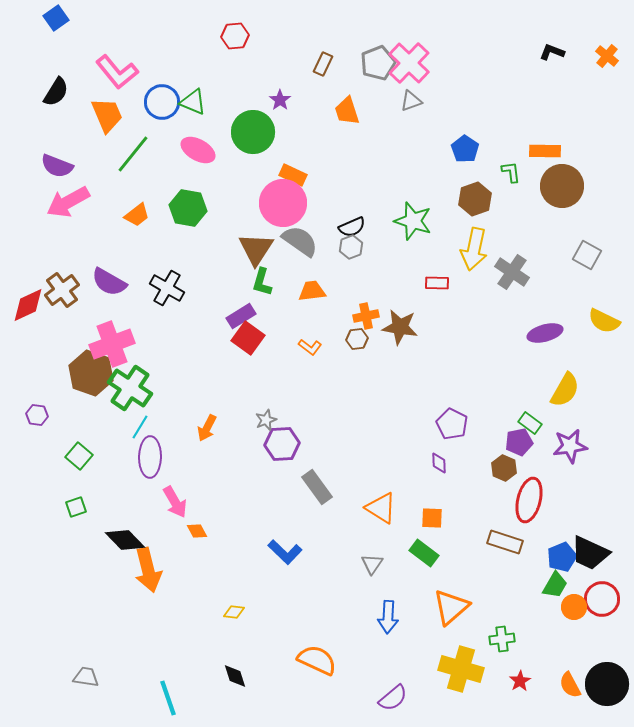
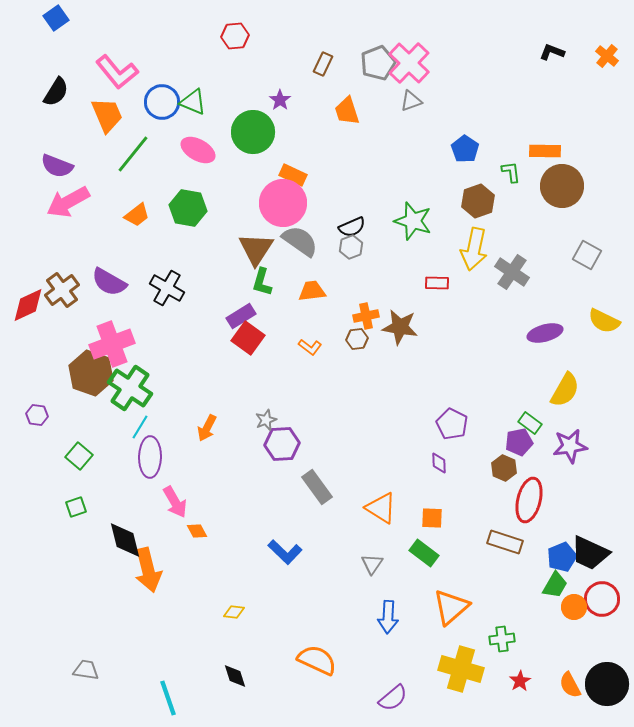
brown hexagon at (475, 199): moved 3 px right, 2 px down
black diamond at (125, 540): rotated 30 degrees clockwise
gray trapezoid at (86, 677): moved 7 px up
